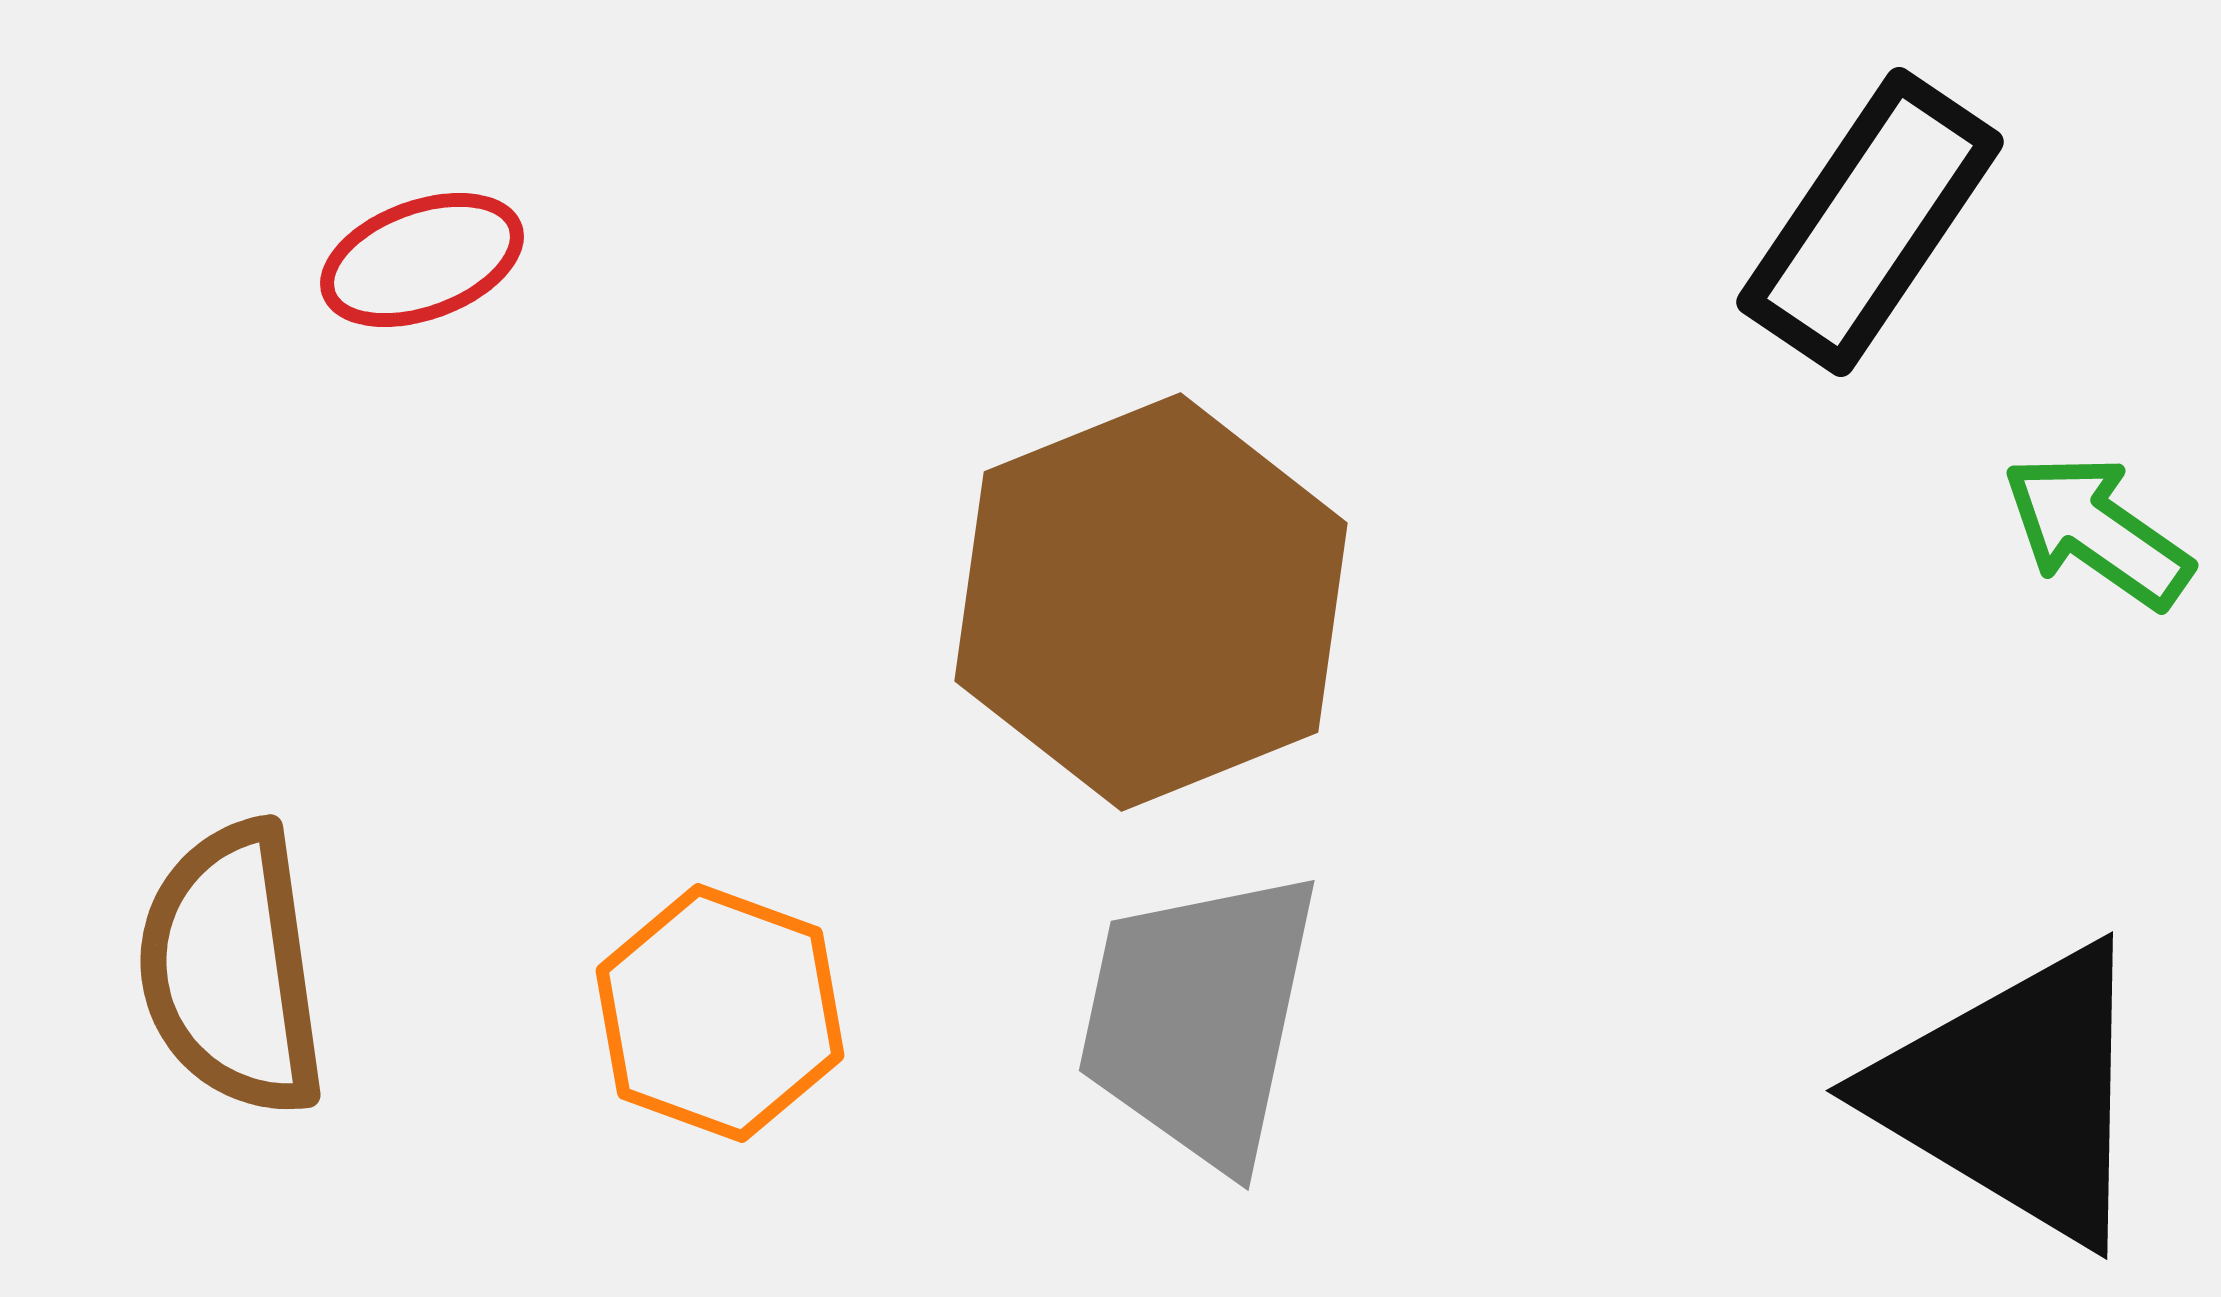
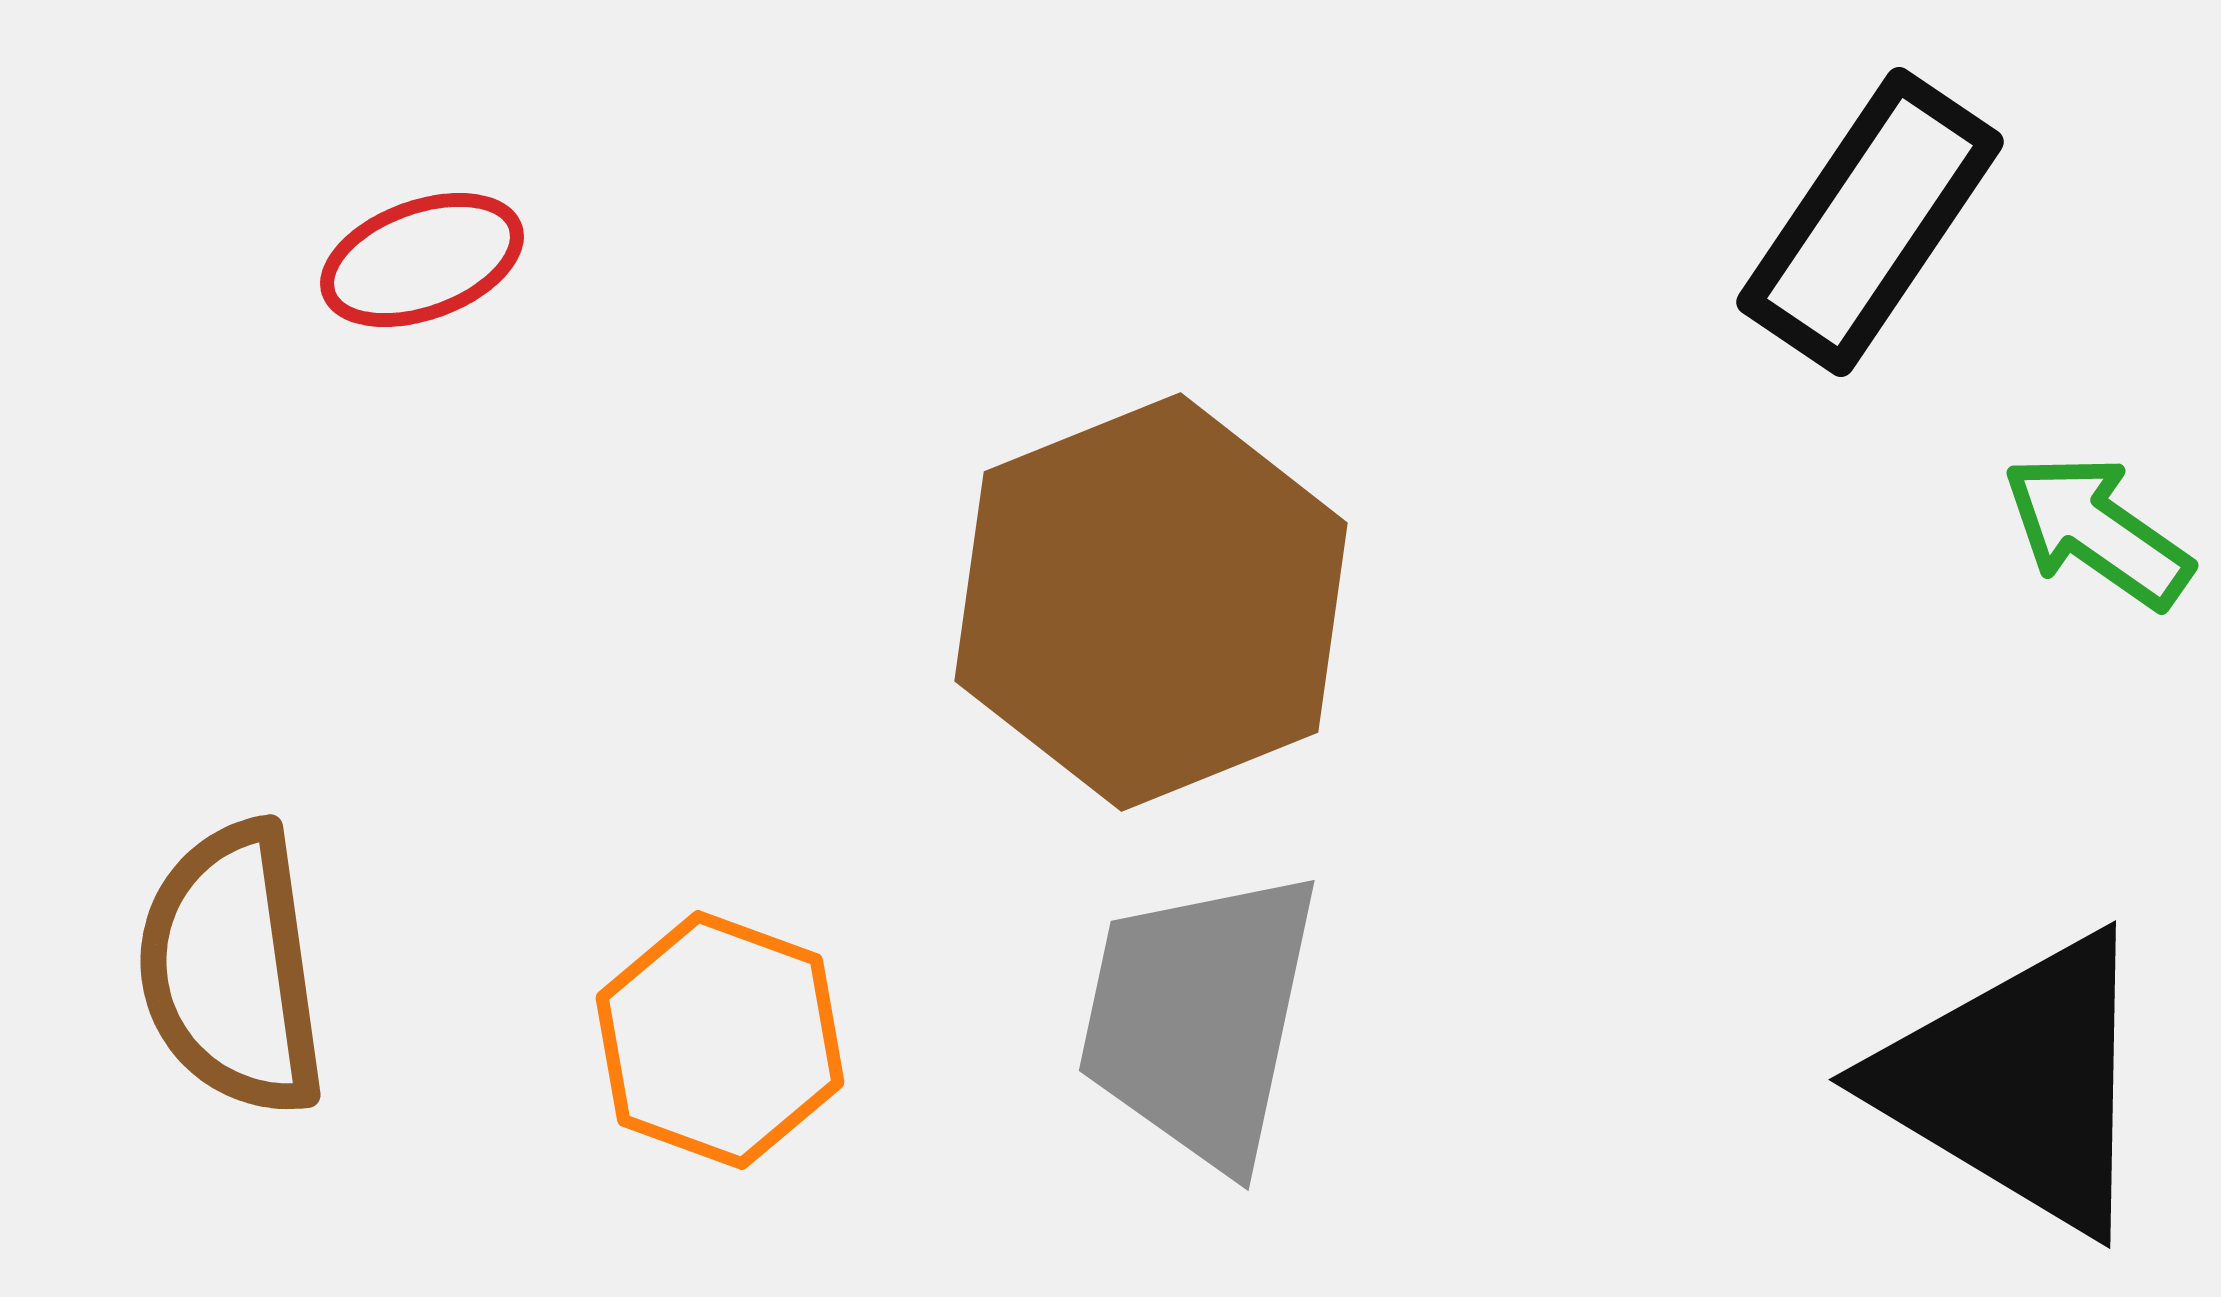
orange hexagon: moved 27 px down
black triangle: moved 3 px right, 11 px up
